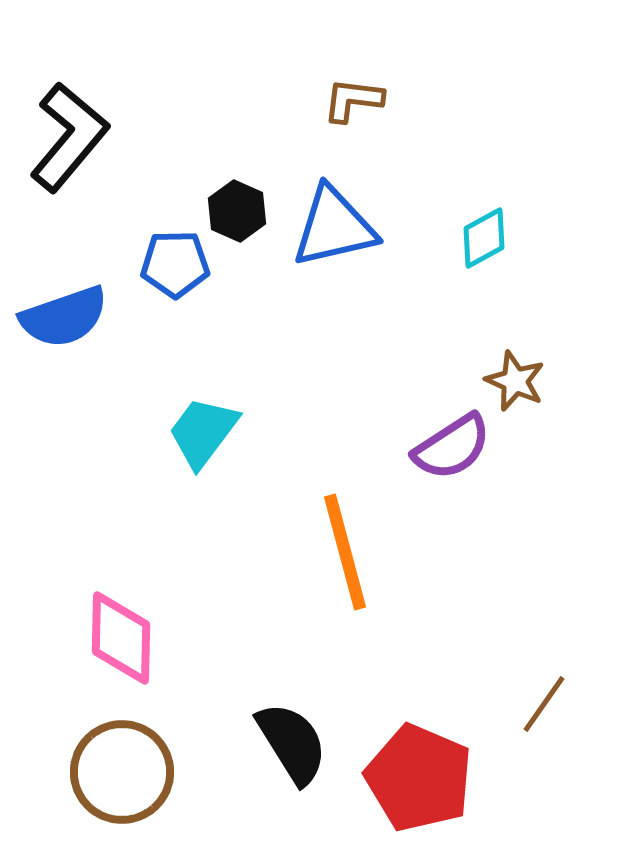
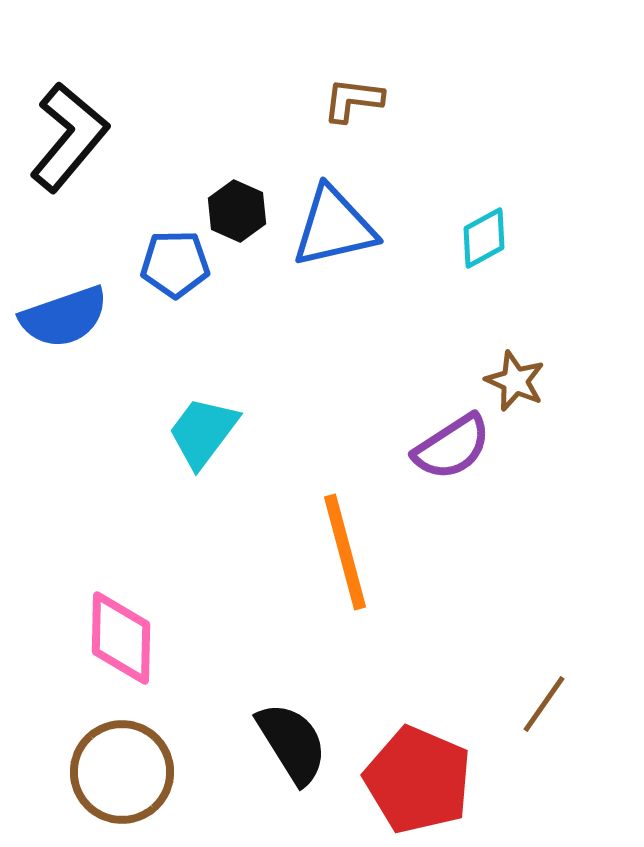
red pentagon: moved 1 px left, 2 px down
